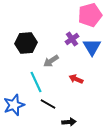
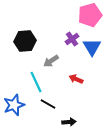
black hexagon: moved 1 px left, 2 px up
